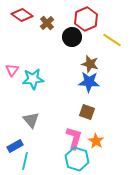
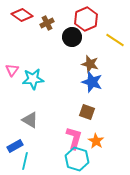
brown cross: rotated 16 degrees clockwise
yellow line: moved 3 px right
blue star: moved 3 px right; rotated 15 degrees clockwise
gray triangle: moved 1 px left; rotated 18 degrees counterclockwise
